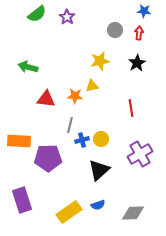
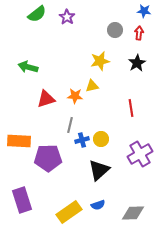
red triangle: rotated 24 degrees counterclockwise
